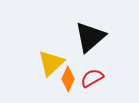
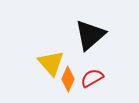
black triangle: moved 2 px up
yellow triangle: rotated 28 degrees counterclockwise
